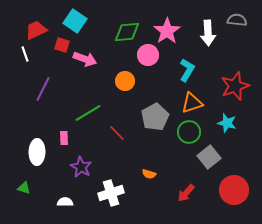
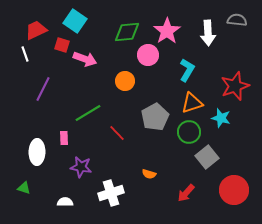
cyan star: moved 6 px left, 5 px up
gray square: moved 2 px left
purple star: rotated 20 degrees counterclockwise
